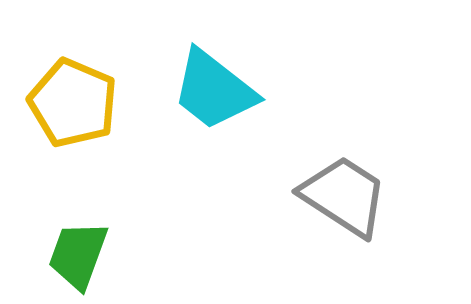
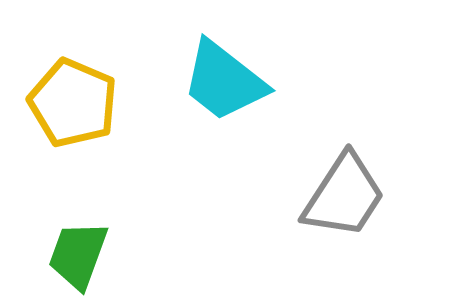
cyan trapezoid: moved 10 px right, 9 px up
gray trapezoid: rotated 90 degrees clockwise
